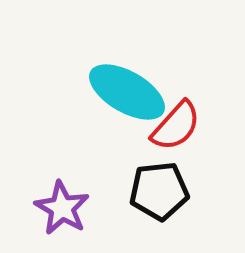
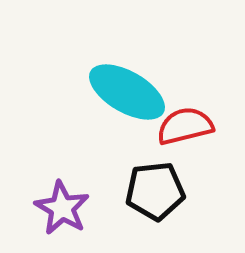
red semicircle: moved 9 px right; rotated 146 degrees counterclockwise
black pentagon: moved 4 px left
